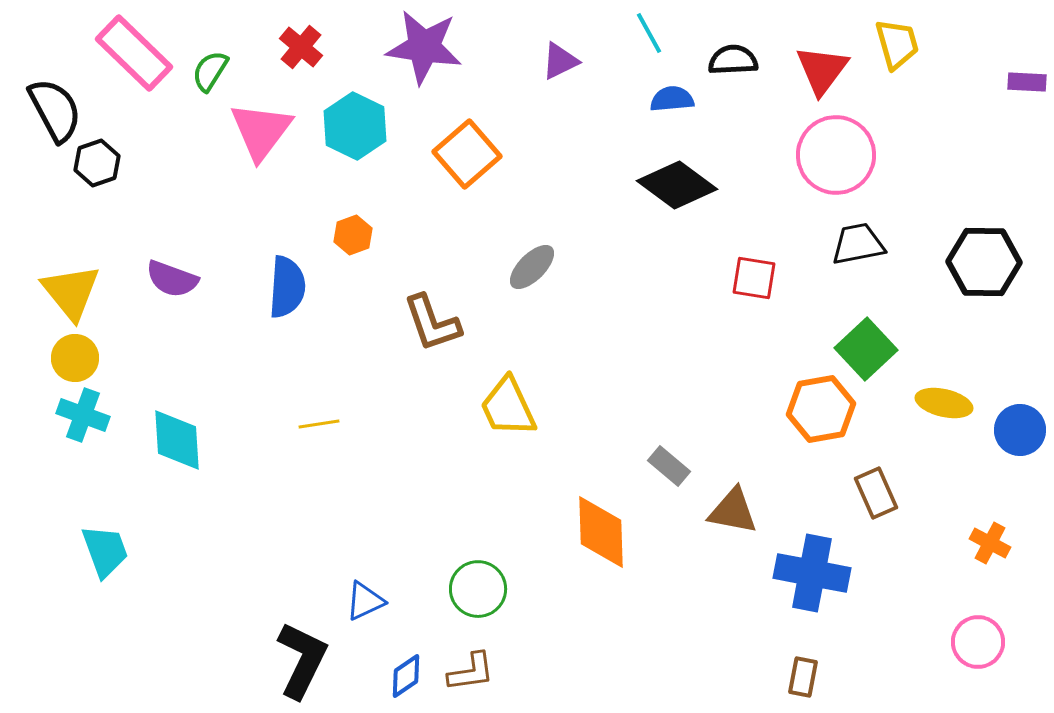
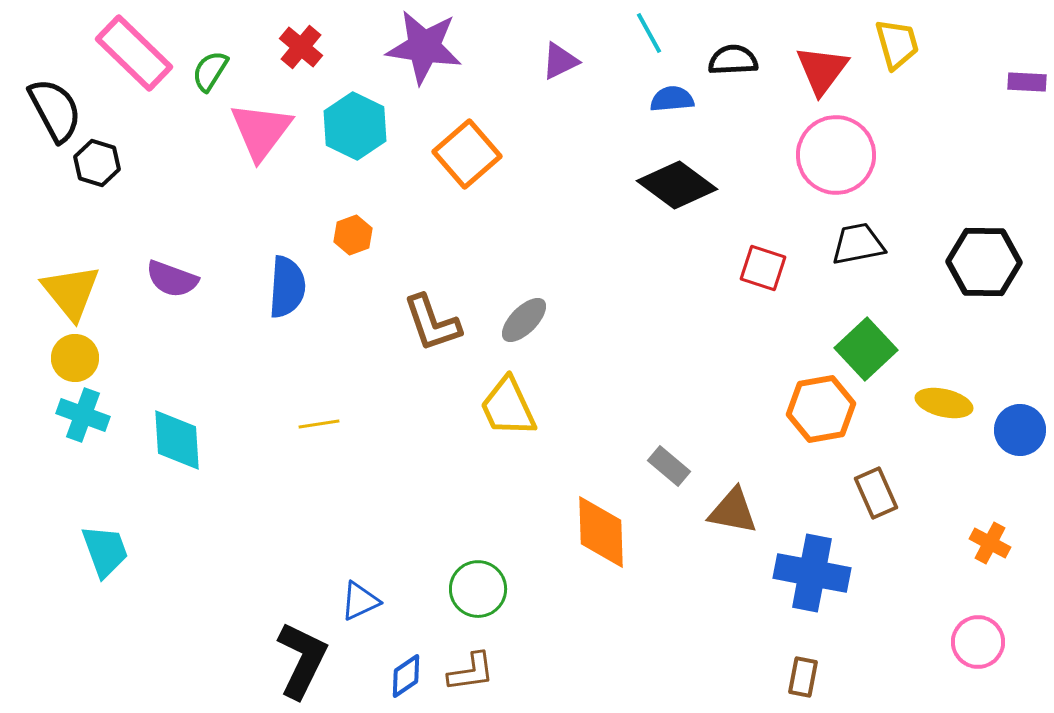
black hexagon at (97, 163): rotated 24 degrees counterclockwise
gray ellipse at (532, 267): moved 8 px left, 53 px down
red square at (754, 278): moved 9 px right, 10 px up; rotated 9 degrees clockwise
blue triangle at (365, 601): moved 5 px left
